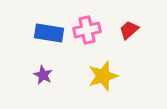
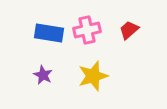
yellow star: moved 10 px left
